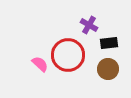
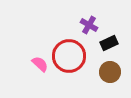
black rectangle: rotated 18 degrees counterclockwise
red circle: moved 1 px right, 1 px down
brown circle: moved 2 px right, 3 px down
